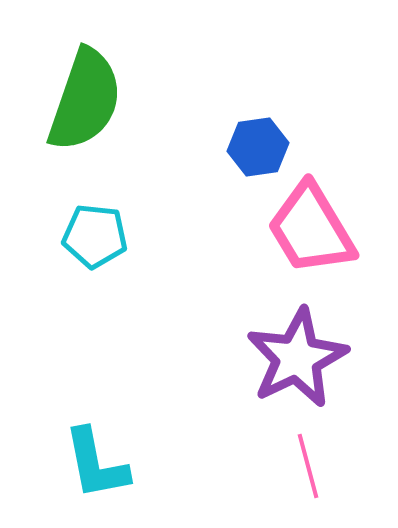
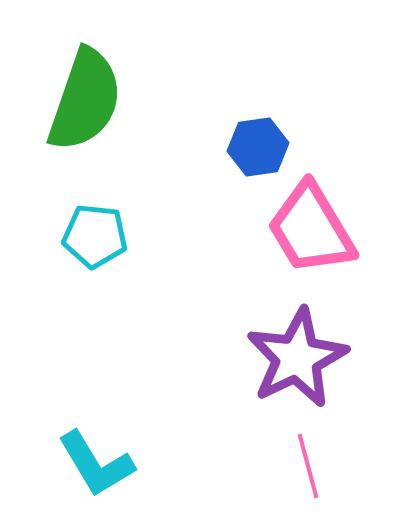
cyan L-shape: rotated 20 degrees counterclockwise
